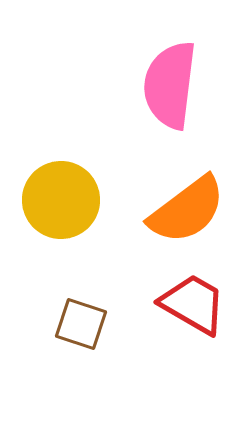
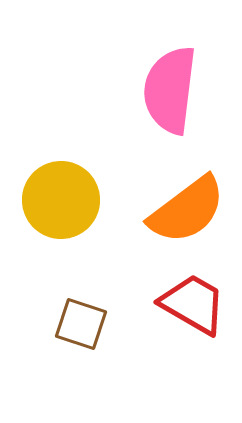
pink semicircle: moved 5 px down
